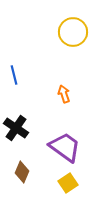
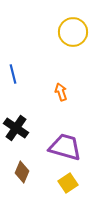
blue line: moved 1 px left, 1 px up
orange arrow: moved 3 px left, 2 px up
purple trapezoid: rotated 20 degrees counterclockwise
